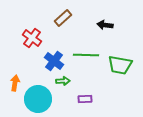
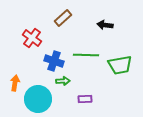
blue cross: rotated 18 degrees counterclockwise
green trapezoid: rotated 20 degrees counterclockwise
